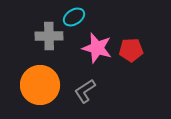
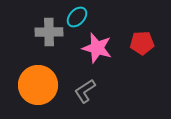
cyan ellipse: moved 3 px right; rotated 15 degrees counterclockwise
gray cross: moved 4 px up
red pentagon: moved 11 px right, 7 px up
orange circle: moved 2 px left
